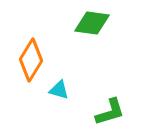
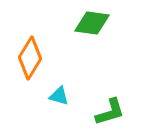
orange diamond: moved 1 px left, 2 px up
cyan triangle: moved 6 px down
